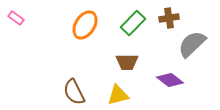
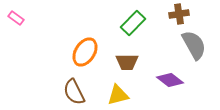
brown cross: moved 10 px right, 4 px up
orange ellipse: moved 27 px down
gray semicircle: moved 2 px right, 1 px down; rotated 104 degrees clockwise
